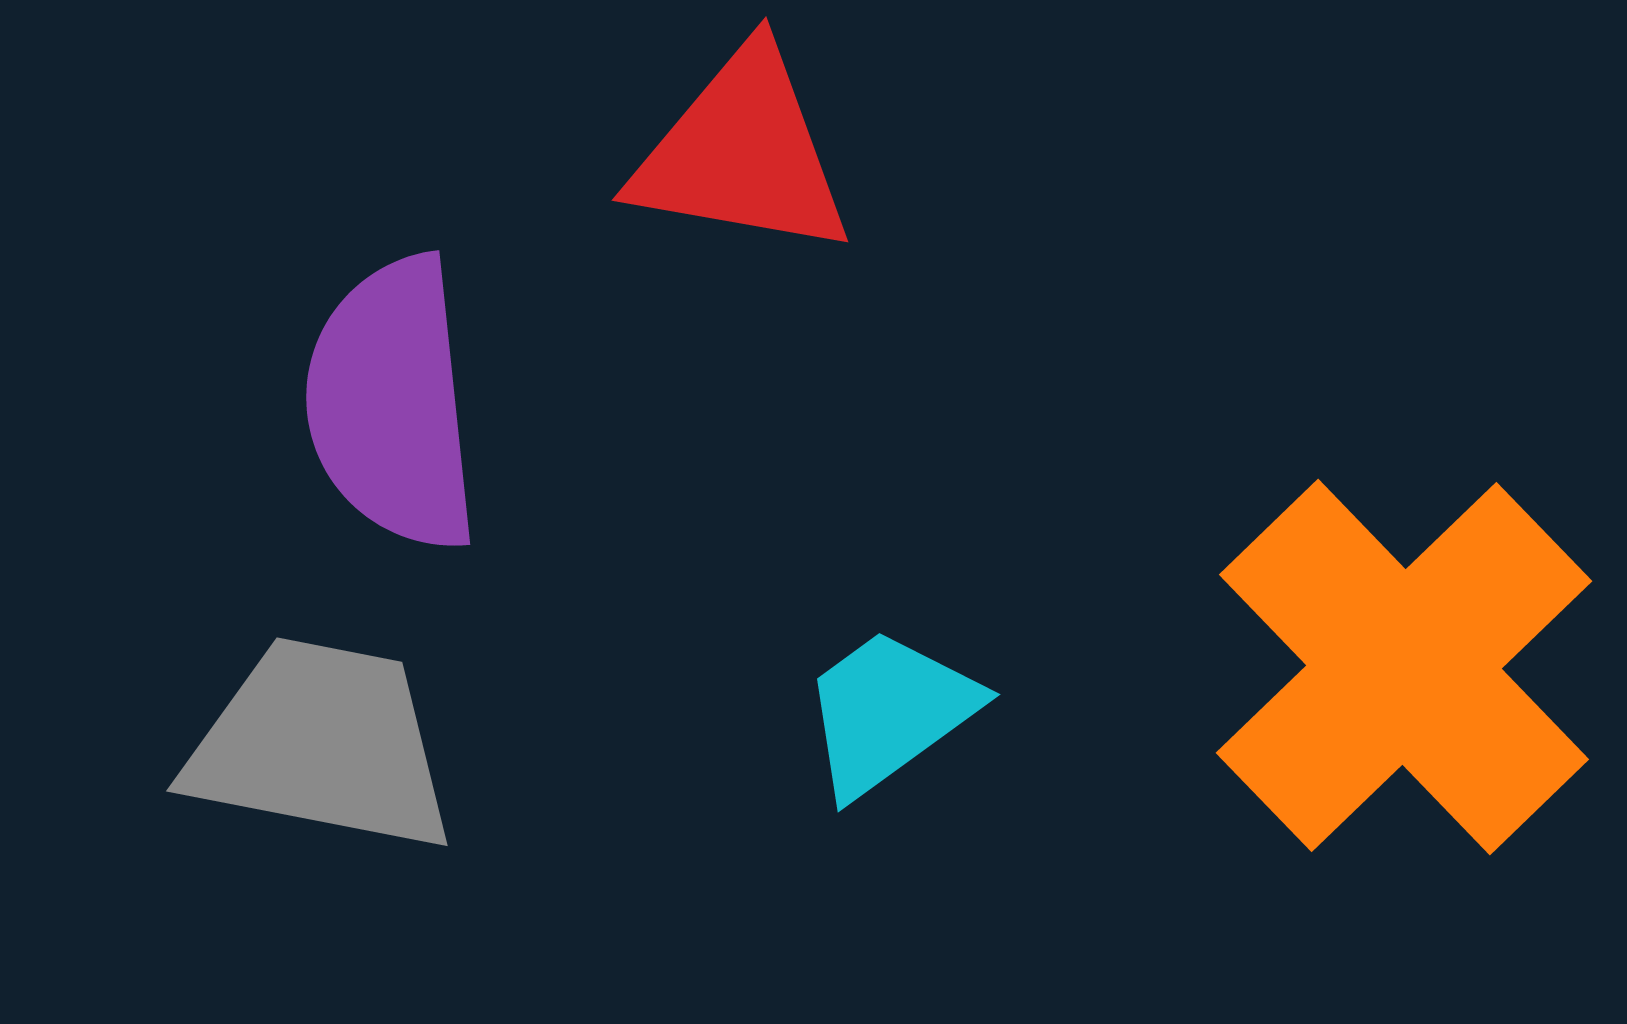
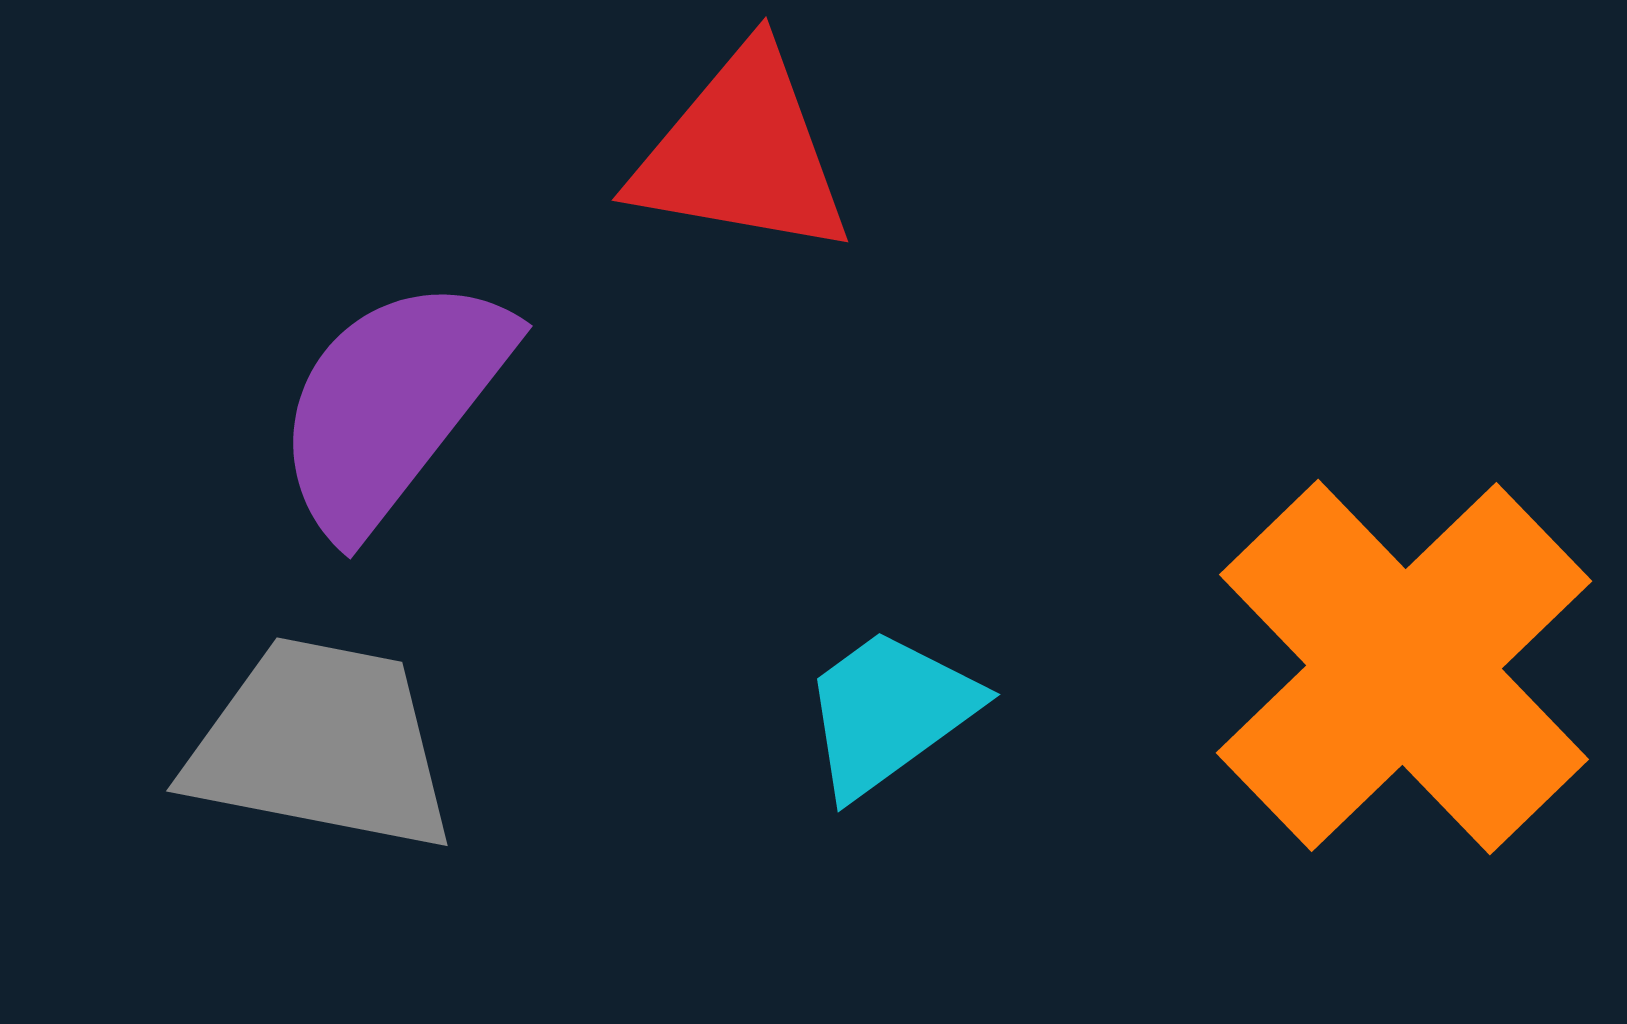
purple semicircle: rotated 44 degrees clockwise
